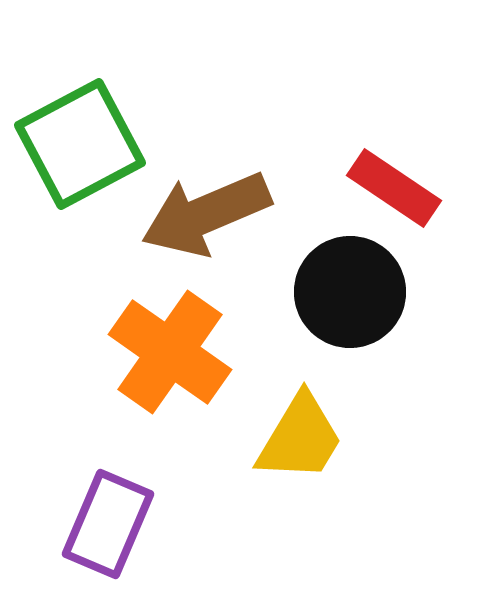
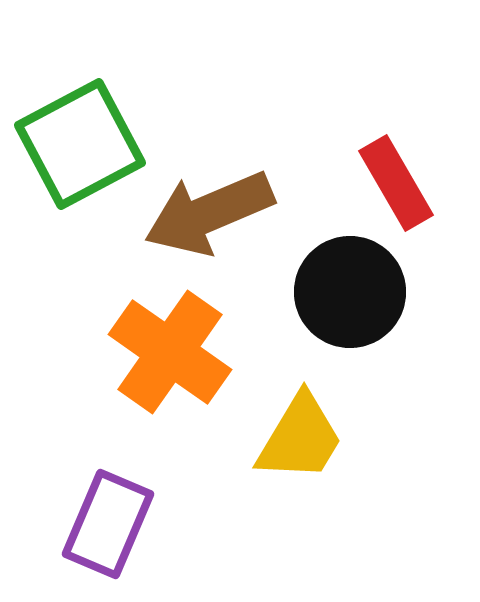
red rectangle: moved 2 px right, 5 px up; rotated 26 degrees clockwise
brown arrow: moved 3 px right, 1 px up
